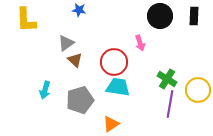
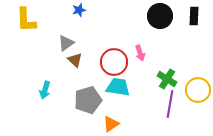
blue star: rotated 24 degrees counterclockwise
pink arrow: moved 10 px down
gray pentagon: moved 8 px right
